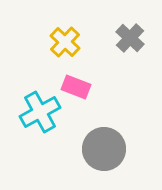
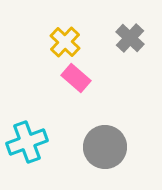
pink rectangle: moved 9 px up; rotated 20 degrees clockwise
cyan cross: moved 13 px left, 30 px down; rotated 9 degrees clockwise
gray circle: moved 1 px right, 2 px up
